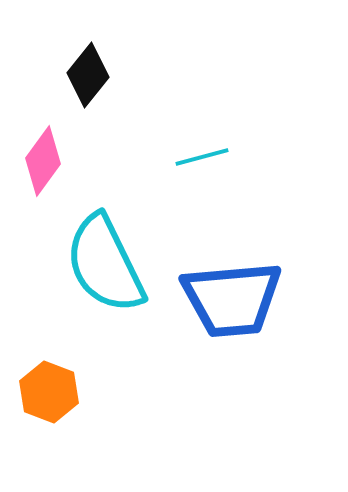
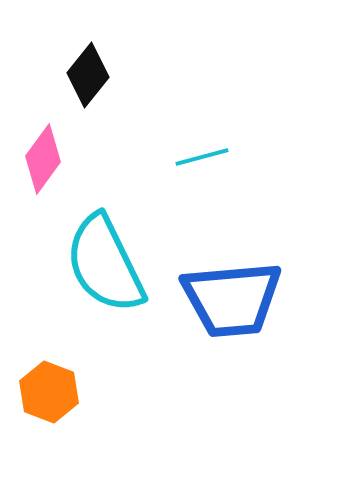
pink diamond: moved 2 px up
